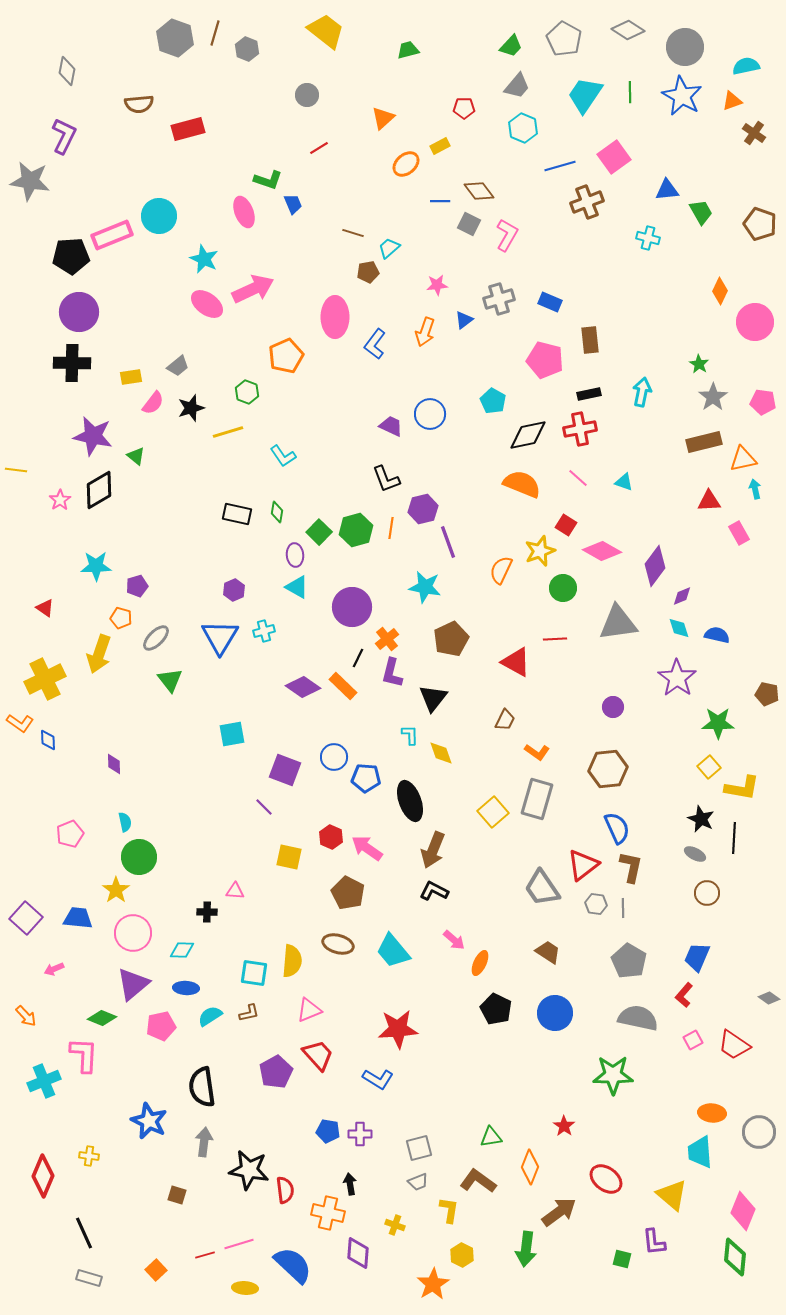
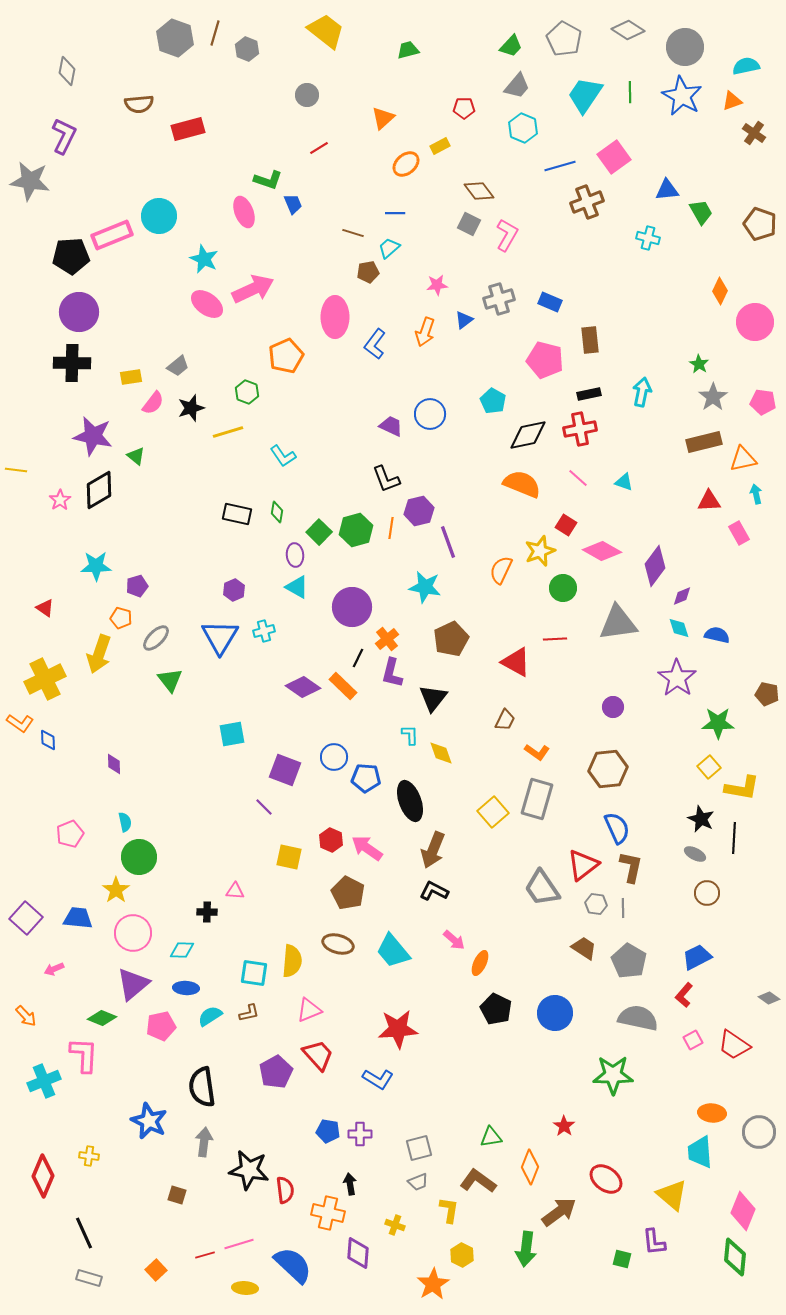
blue line at (440, 201): moved 45 px left, 12 px down
cyan arrow at (755, 489): moved 1 px right, 5 px down
purple hexagon at (423, 509): moved 4 px left, 2 px down
red hexagon at (331, 837): moved 3 px down
brown trapezoid at (548, 952): moved 36 px right, 4 px up
blue trapezoid at (697, 957): rotated 40 degrees clockwise
